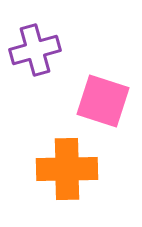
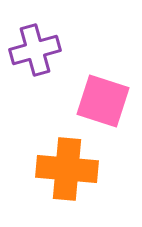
orange cross: rotated 6 degrees clockwise
